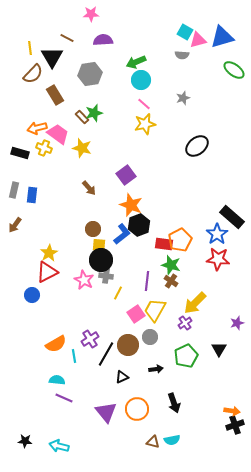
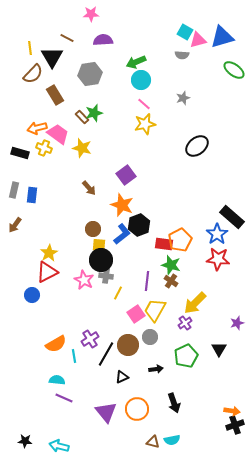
orange star at (131, 205): moved 9 px left
